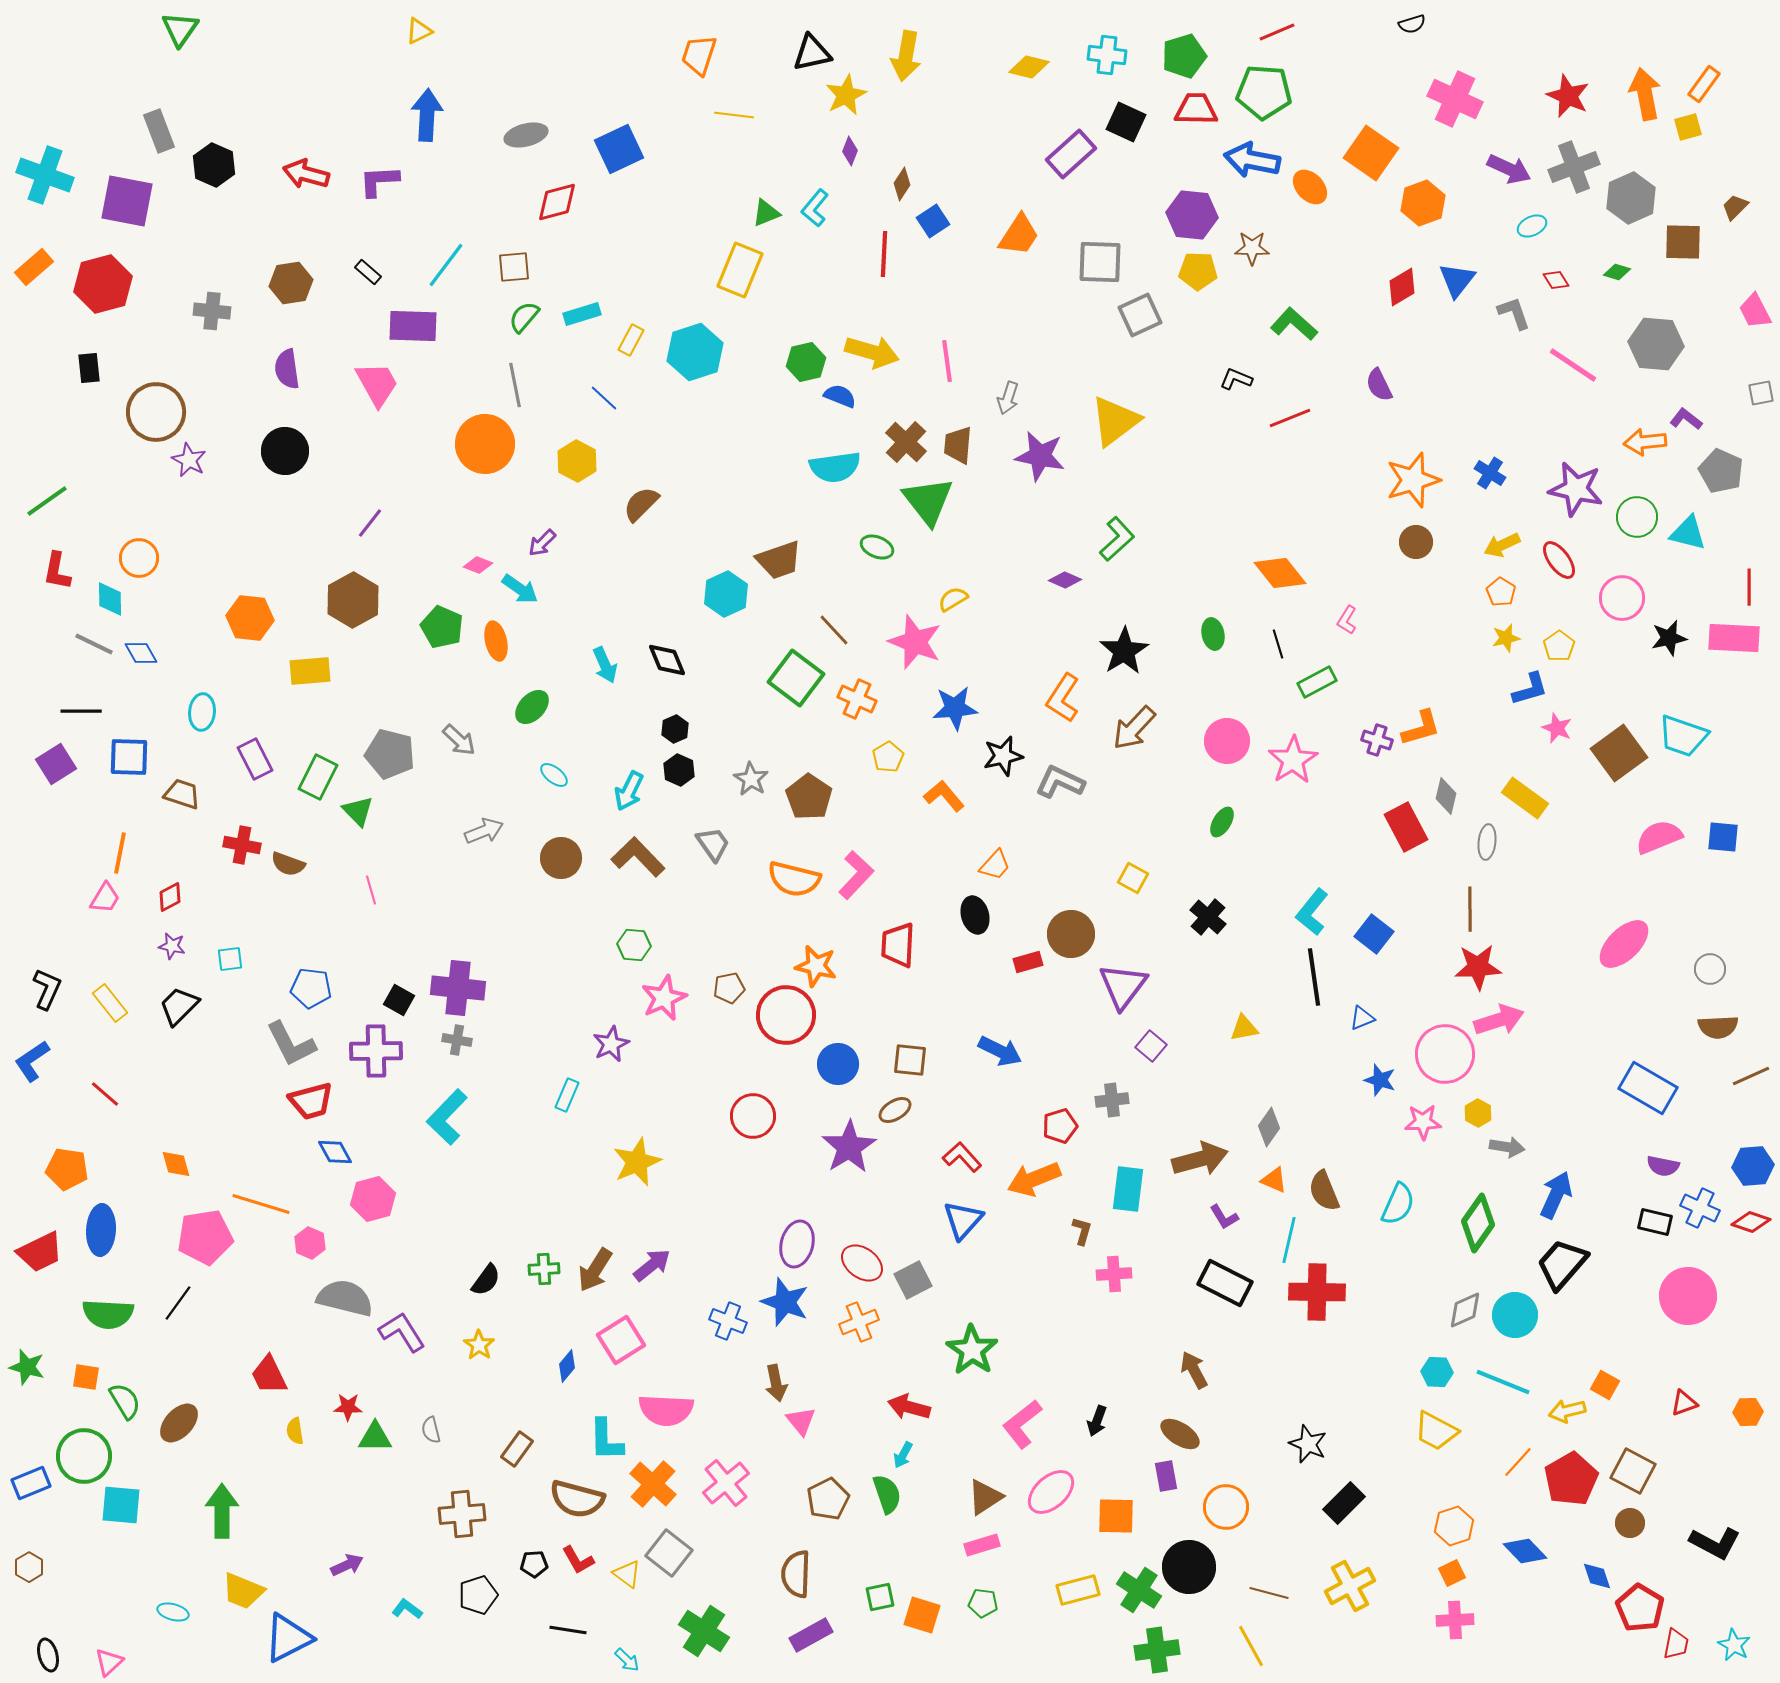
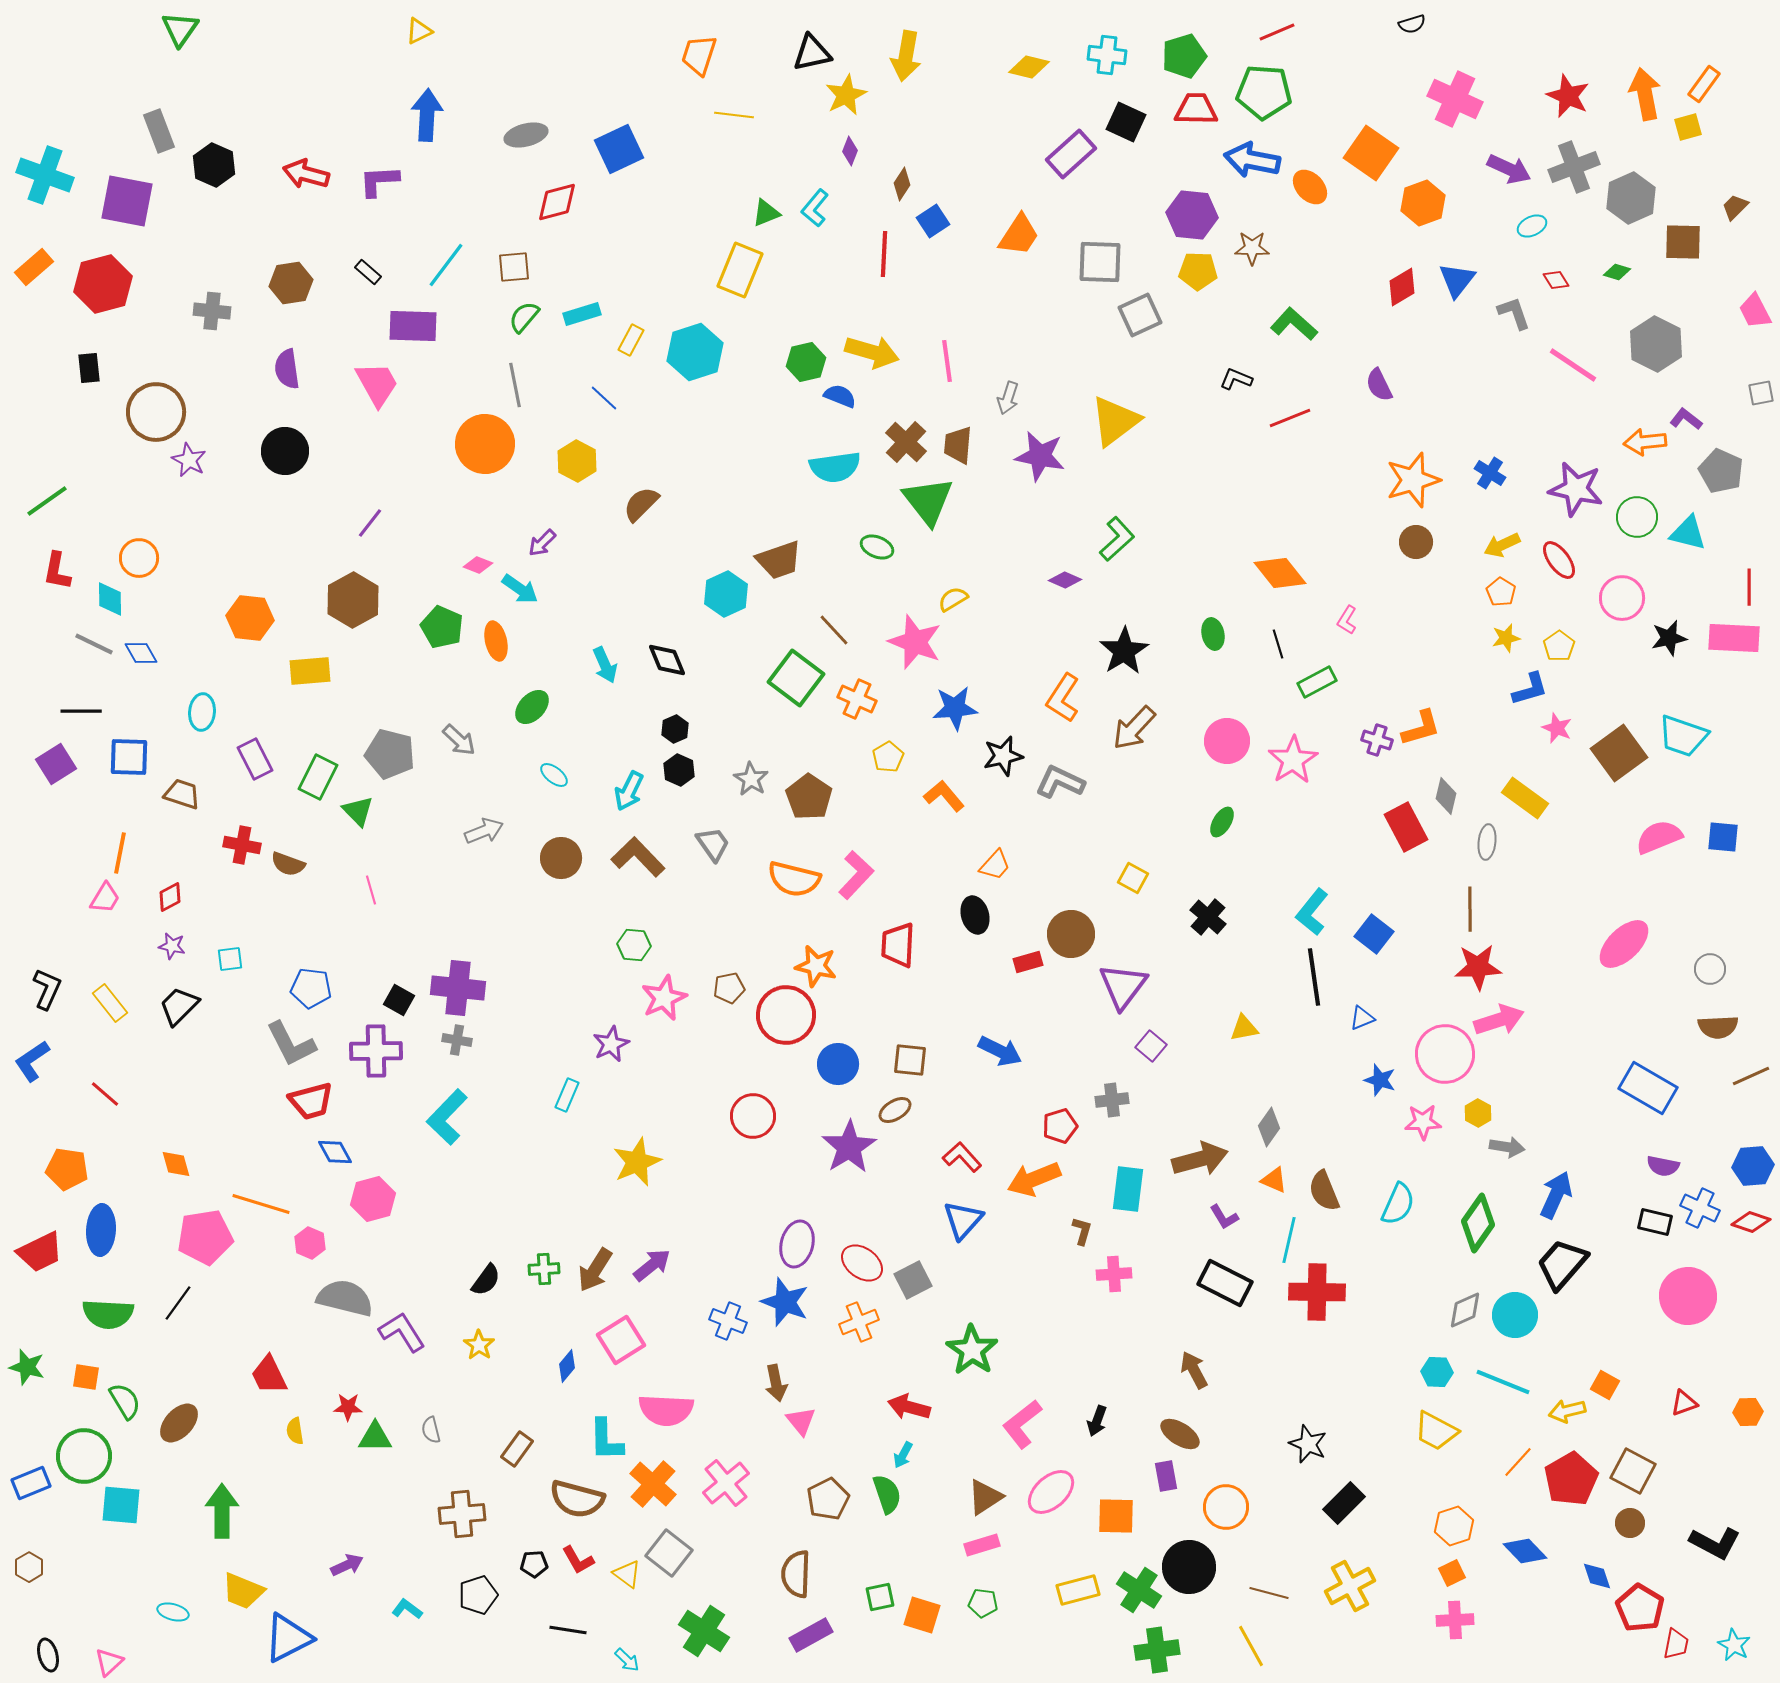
gray hexagon at (1656, 344): rotated 22 degrees clockwise
